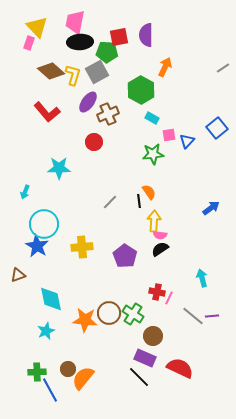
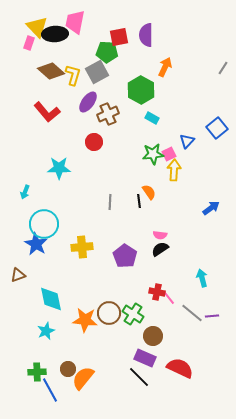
black ellipse at (80, 42): moved 25 px left, 8 px up
gray line at (223, 68): rotated 24 degrees counterclockwise
pink square at (169, 135): moved 19 px down; rotated 16 degrees counterclockwise
gray line at (110, 202): rotated 42 degrees counterclockwise
yellow arrow at (154, 221): moved 20 px right, 51 px up
blue star at (37, 246): moved 1 px left, 2 px up
pink line at (169, 298): rotated 64 degrees counterclockwise
gray line at (193, 316): moved 1 px left, 3 px up
